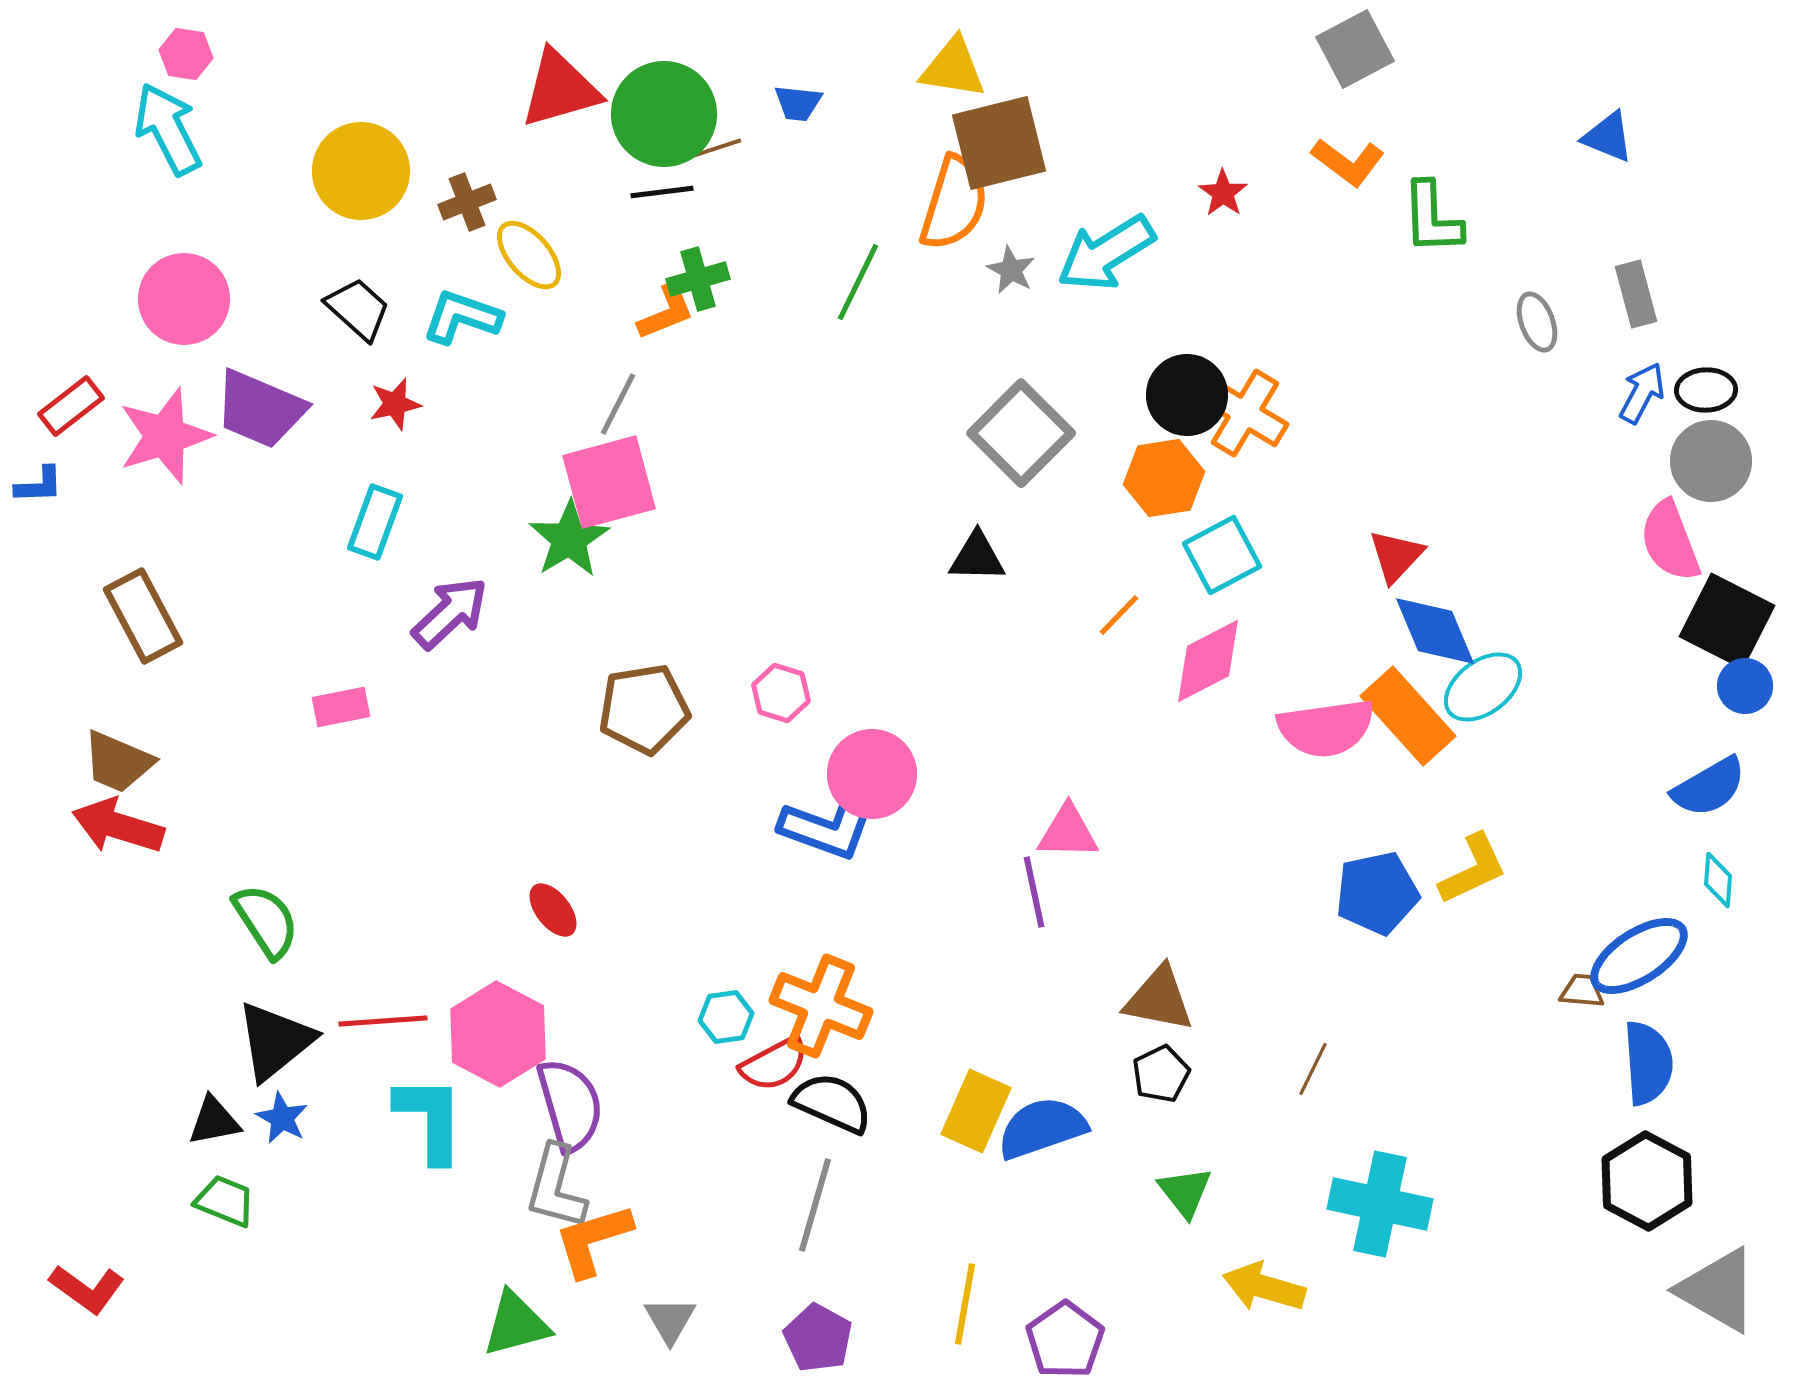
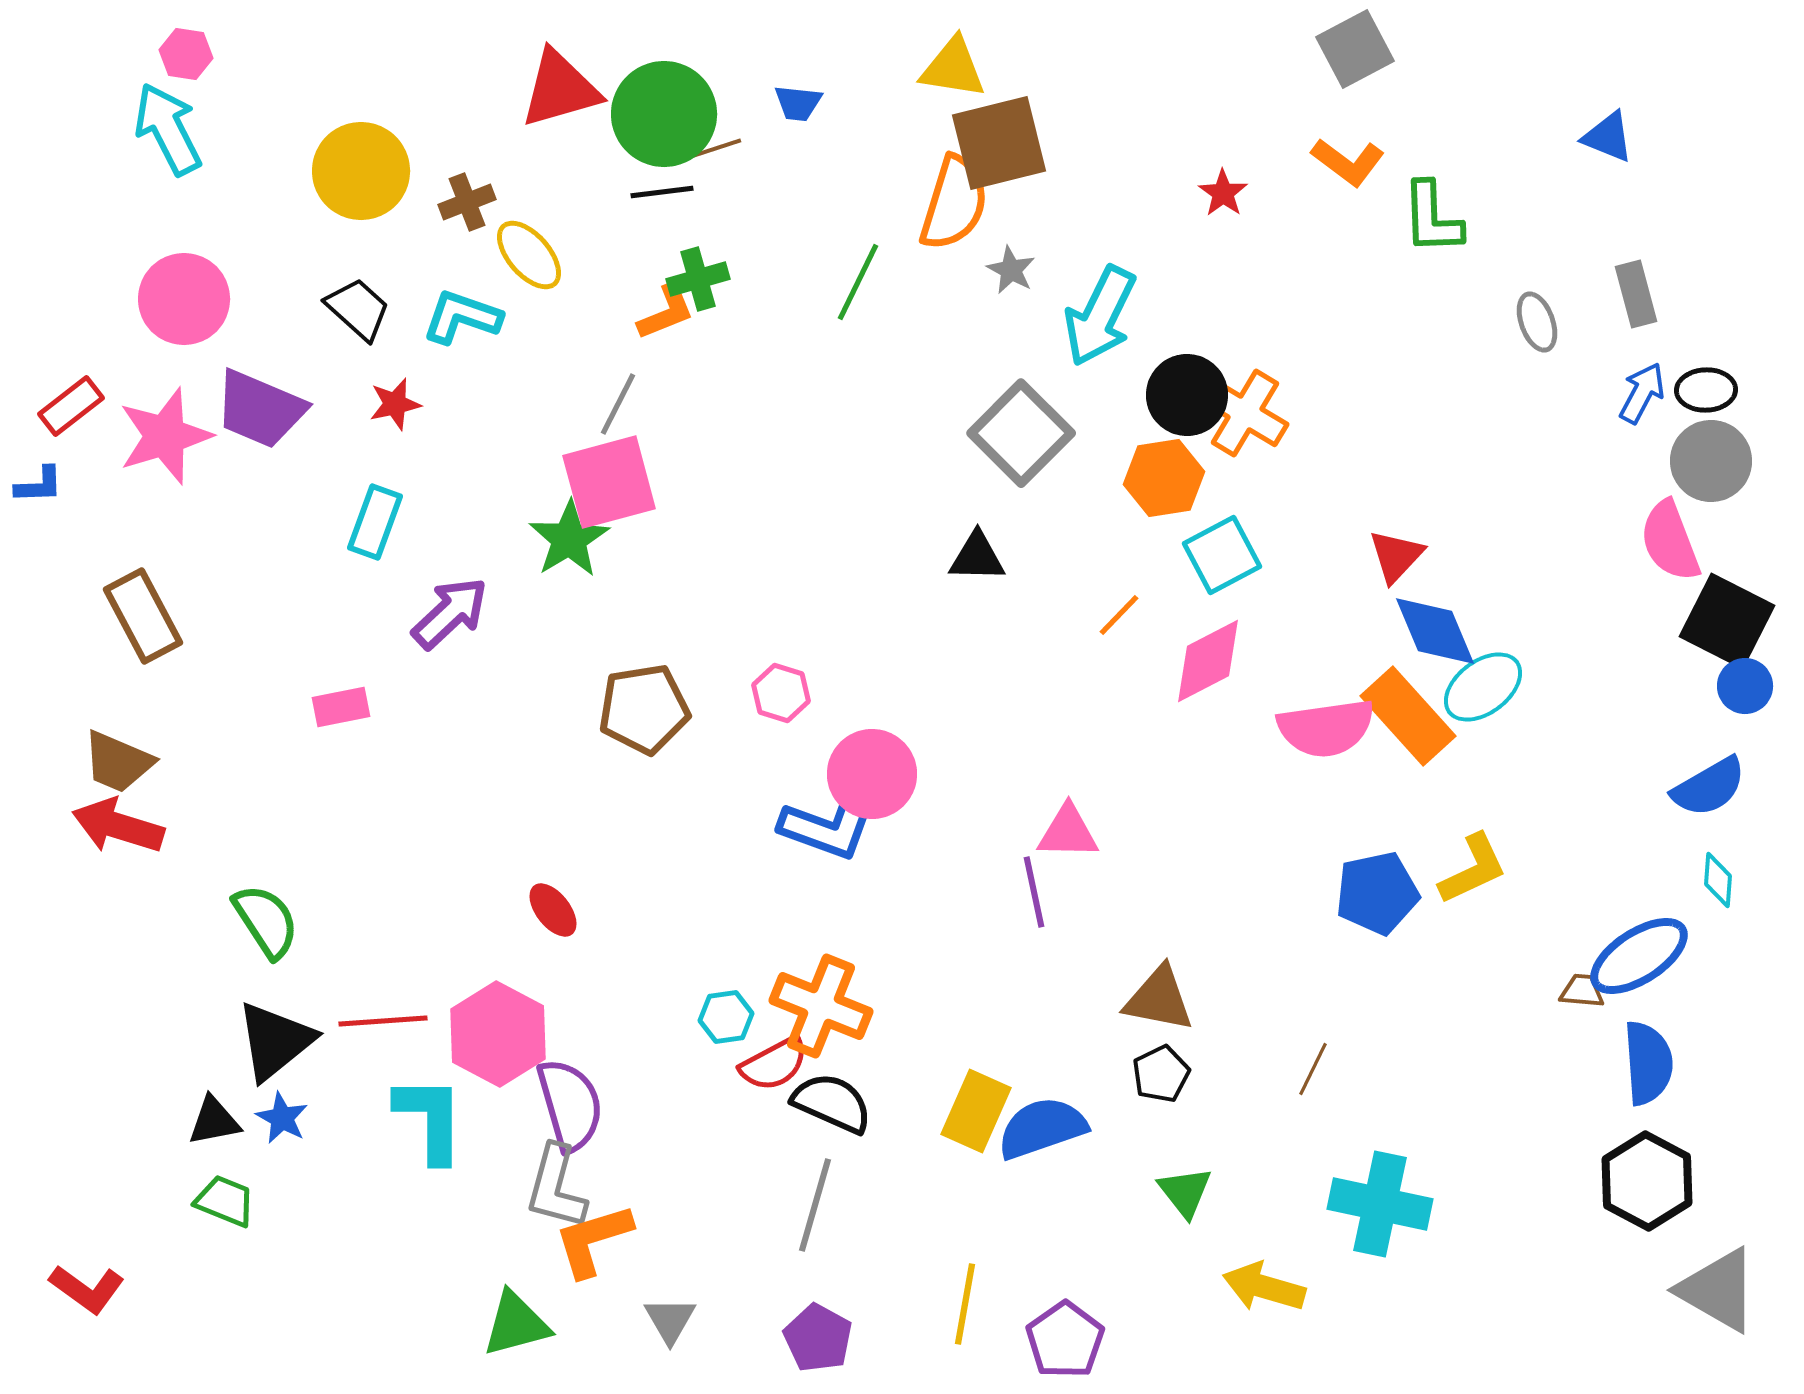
cyan arrow at (1106, 253): moved 6 px left, 63 px down; rotated 32 degrees counterclockwise
